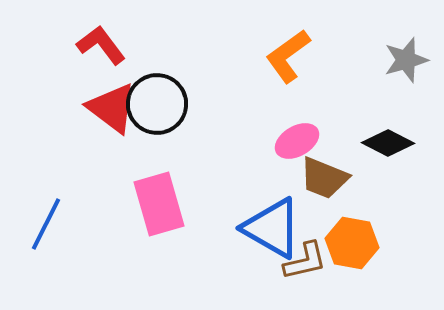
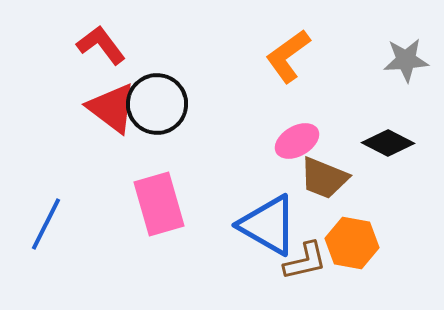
gray star: rotated 12 degrees clockwise
blue triangle: moved 4 px left, 3 px up
